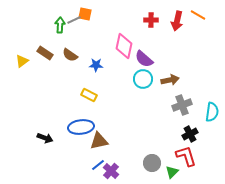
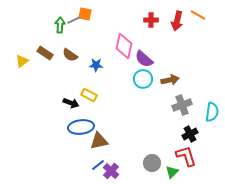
black arrow: moved 26 px right, 35 px up
